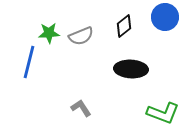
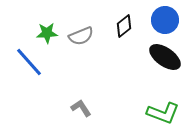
blue circle: moved 3 px down
green star: moved 2 px left
blue line: rotated 56 degrees counterclockwise
black ellipse: moved 34 px right, 12 px up; rotated 32 degrees clockwise
